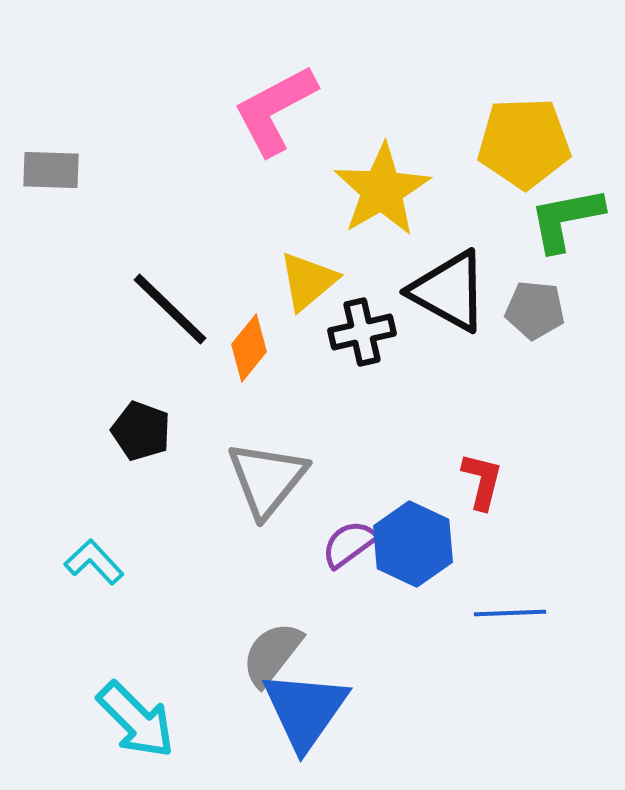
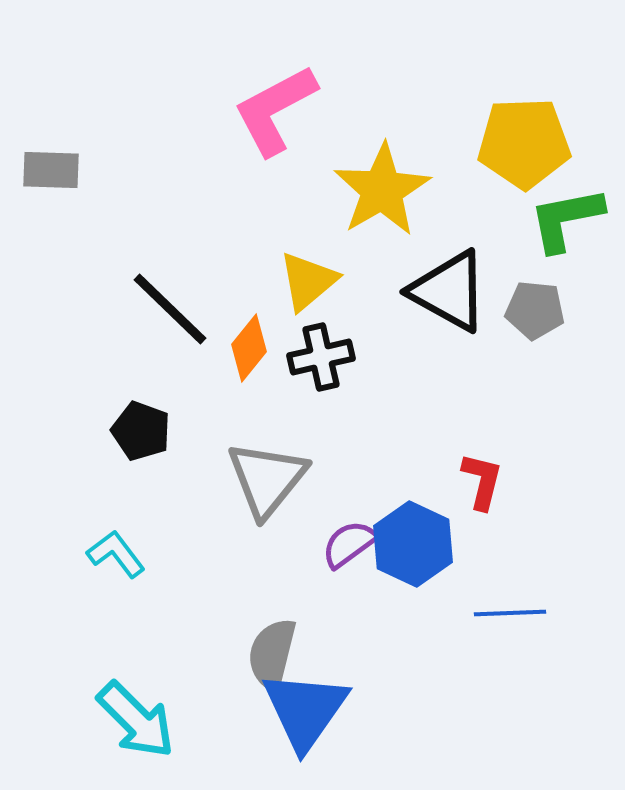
black cross: moved 41 px left, 25 px down
cyan L-shape: moved 22 px right, 8 px up; rotated 6 degrees clockwise
gray semicircle: rotated 24 degrees counterclockwise
